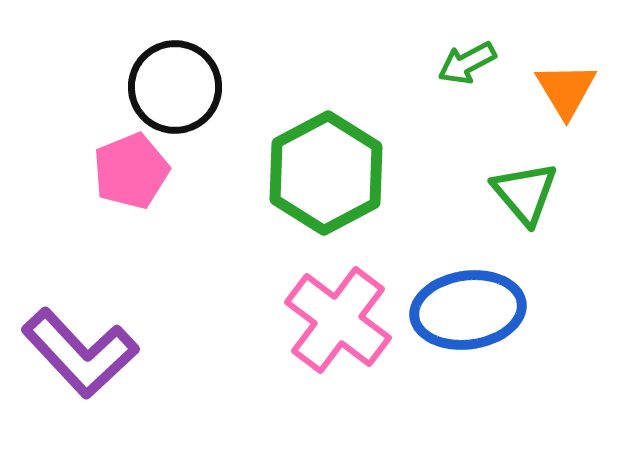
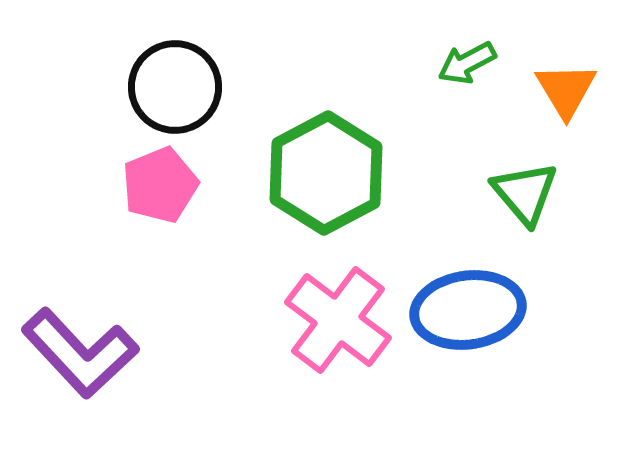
pink pentagon: moved 29 px right, 14 px down
